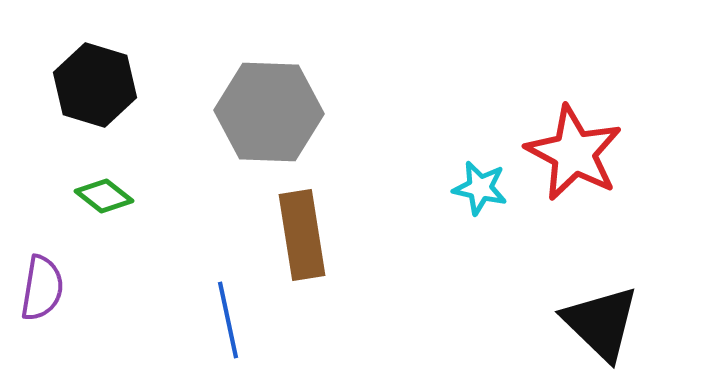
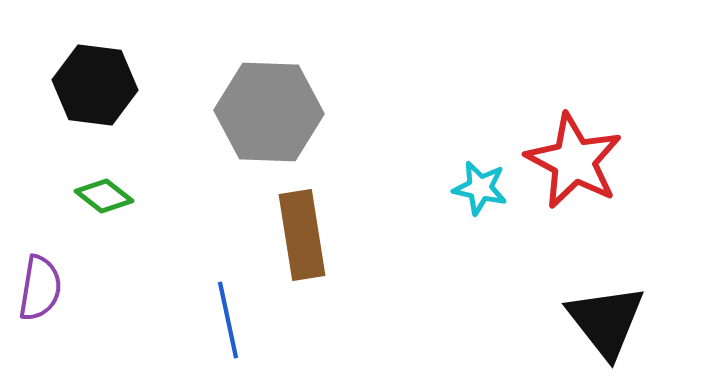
black hexagon: rotated 10 degrees counterclockwise
red star: moved 8 px down
purple semicircle: moved 2 px left
black triangle: moved 5 px right, 2 px up; rotated 8 degrees clockwise
